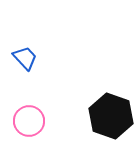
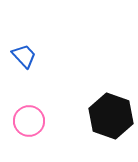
blue trapezoid: moved 1 px left, 2 px up
